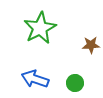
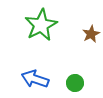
green star: moved 1 px right, 3 px up
brown star: moved 11 px up; rotated 24 degrees counterclockwise
